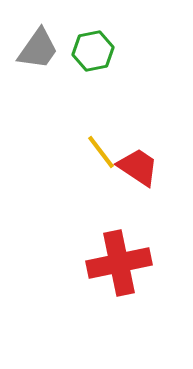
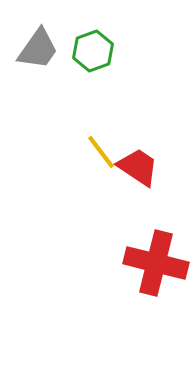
green hexagon: rotated 9 degrees counterclockwise
red cross: moved 37 px right; rotated 26 degrees clockwise
